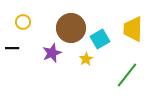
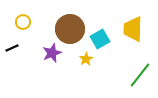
brown circle: moved 1 px left, 1 px down
black line: rotated 24 degrees counterclockwise
green line: moved 13 px right
